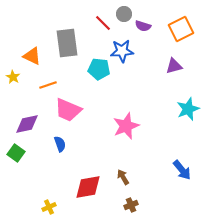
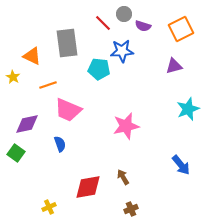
pink star: rotated 8 degrees clockwise
blue arrow: moved 1 px left, 5 px up
brown cross: moved 4 px down
